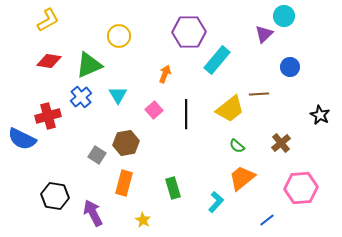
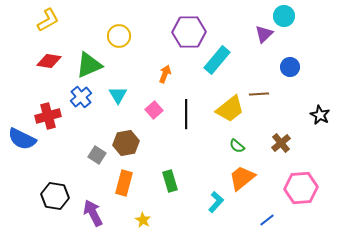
green rectangle: moved 3 px left, 7 px up
